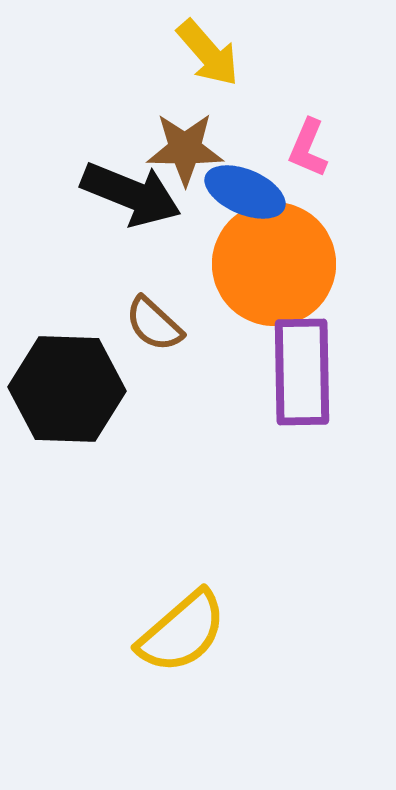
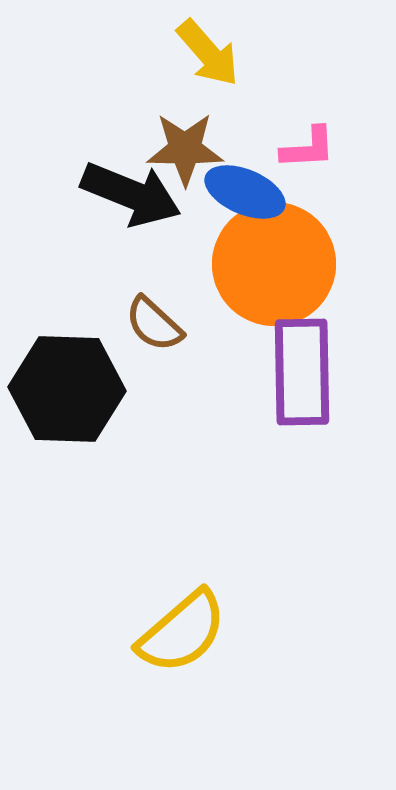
pink L-shape: rotated 116 degrees counterclockwise
